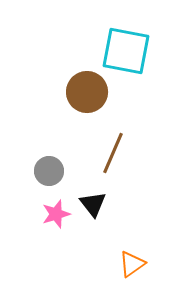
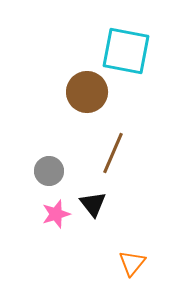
orange triangle: moved 1 px up; rotated 16 degrees counterclockwise
